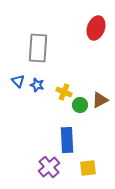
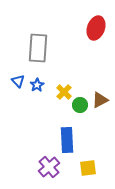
blue star: rotated 24 degrees clockwise
yellow cross: rotated 21 degrees clockwise
